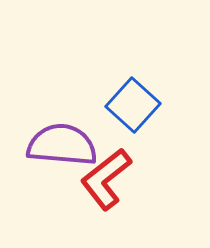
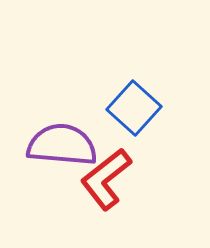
blue square: moved 1 px right, 3 px down
